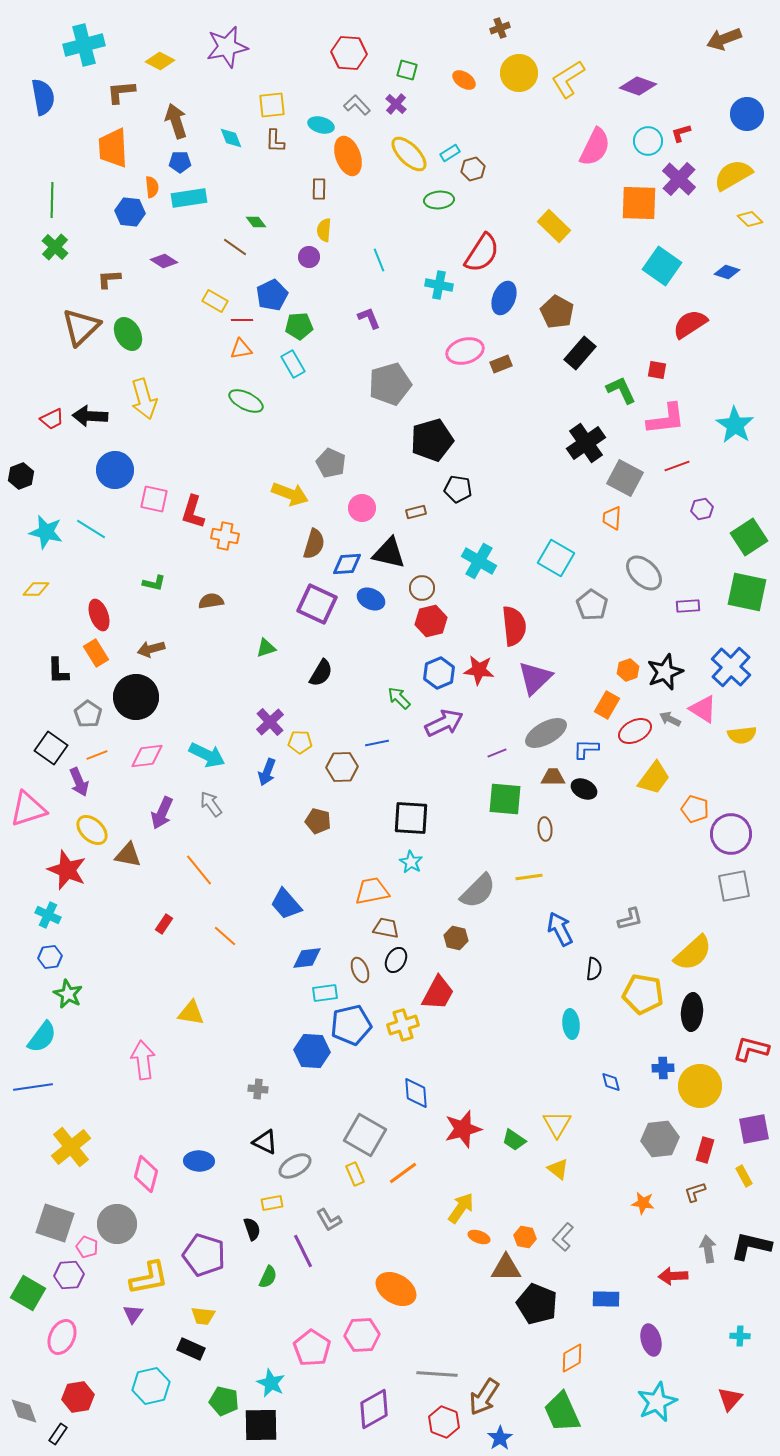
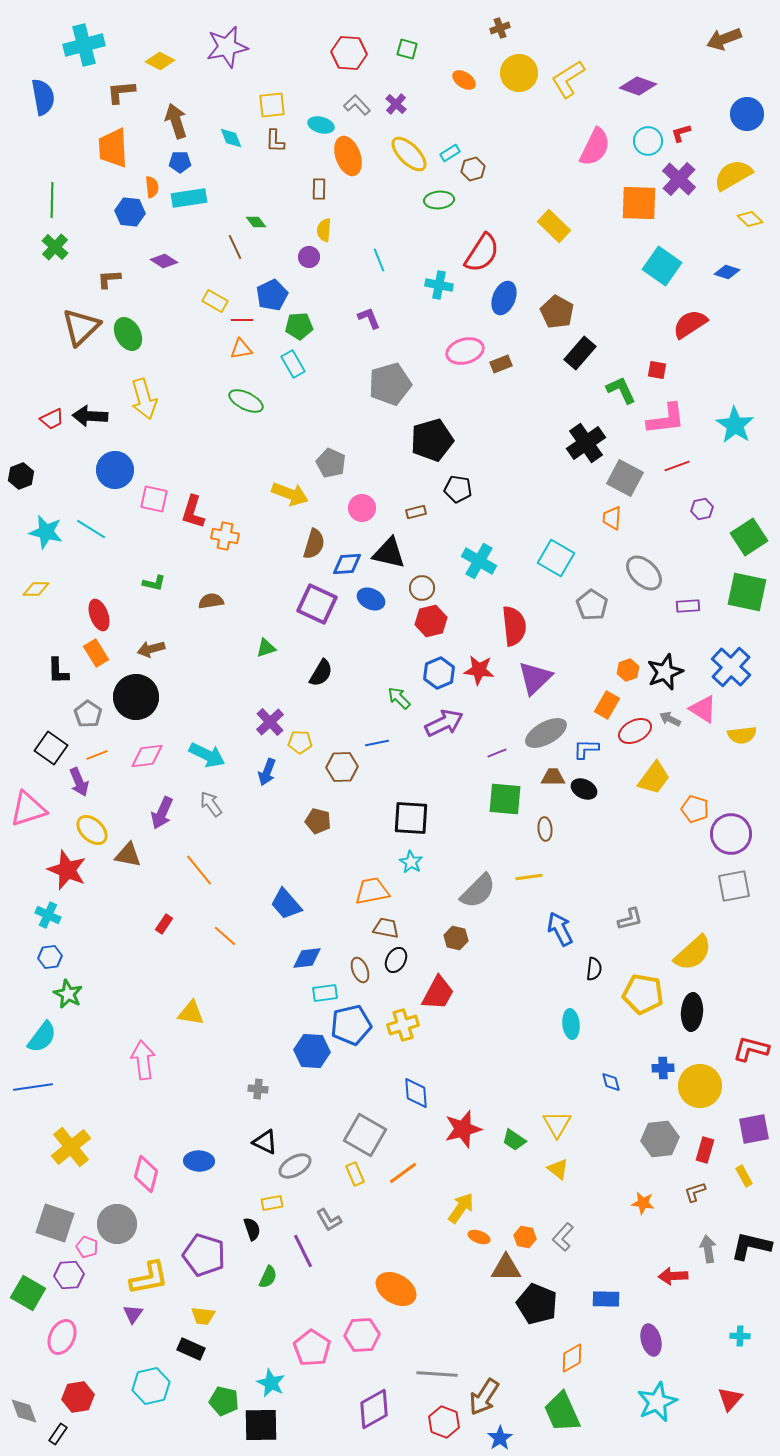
green square at (407, 70): moved 21 px up
brown line at (235, 247): rotated 30 degrees clockwise
